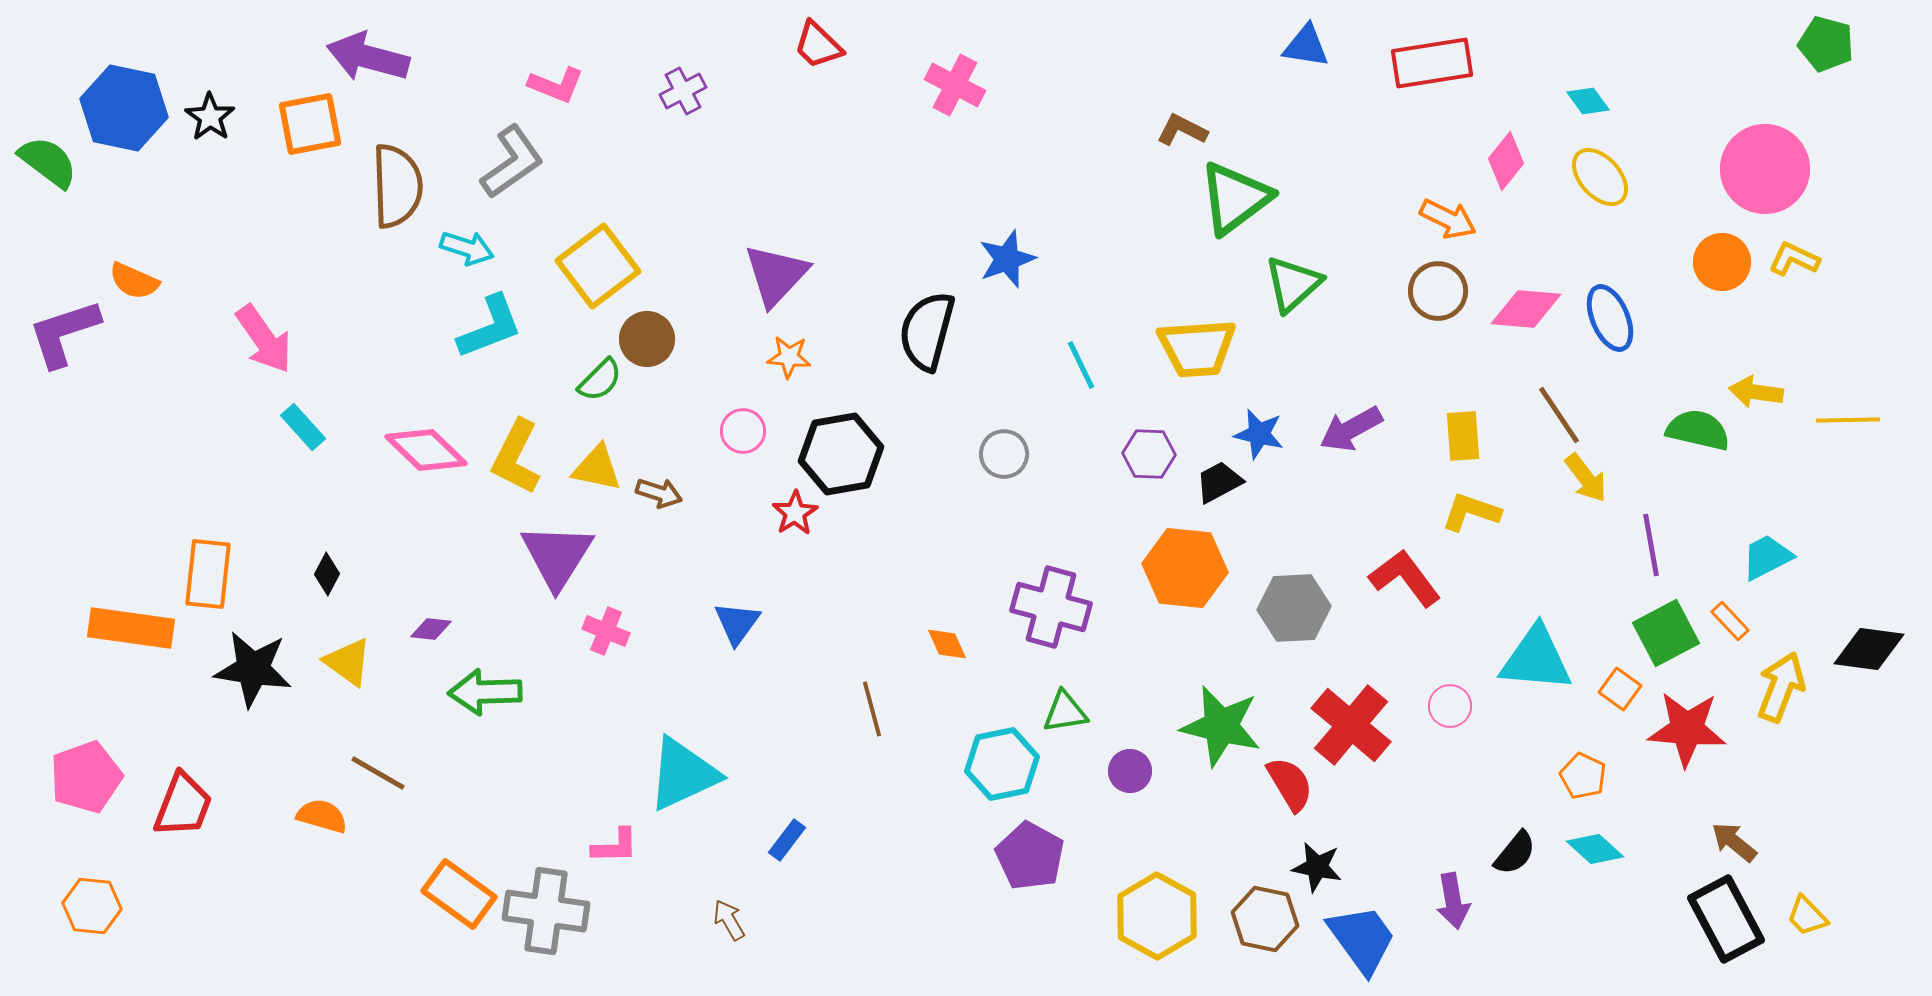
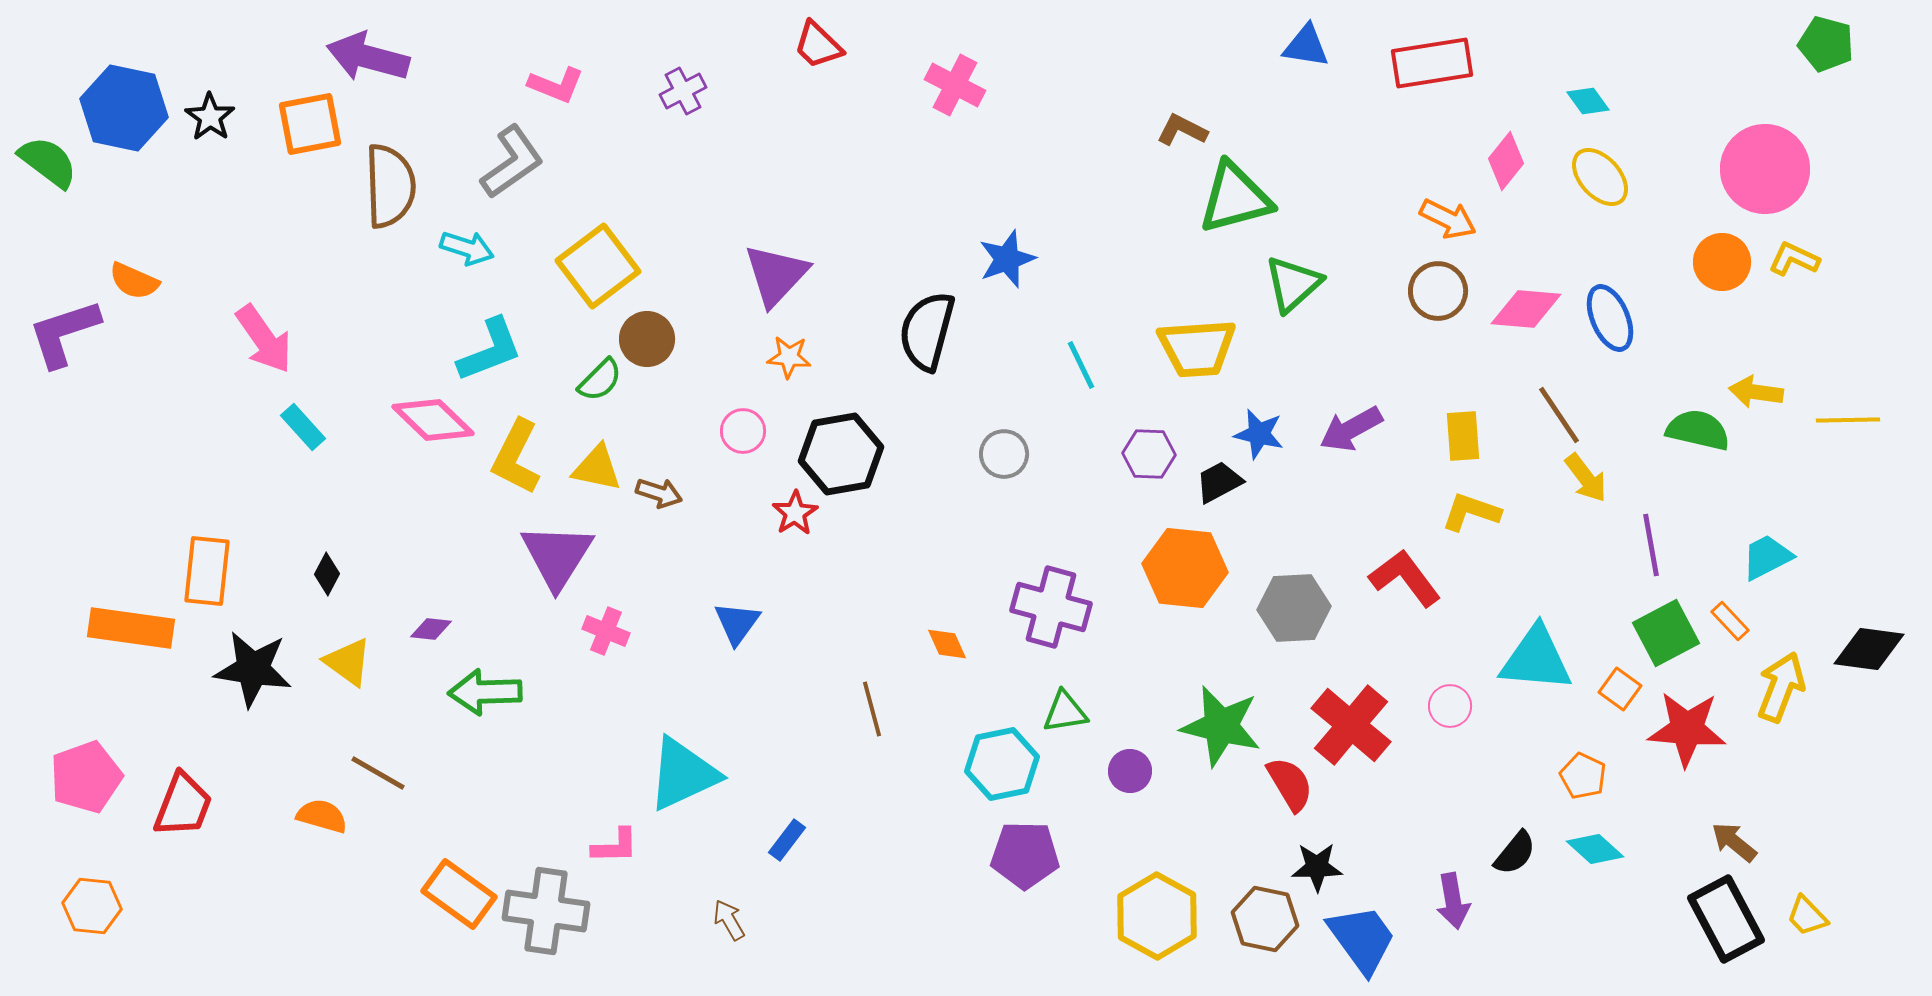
brown semicircle at (397, 186): moved 7 px left
green triangle at (1235, 198): rotated 22 degrees clockwise
cyan L-shape at (490, 327): moved 23 px down
pink diamond at (426, 450): moved 7 px right, 30 px up
orange rectangle at (208, 574): moved 1 px left, 3 px up
purple pentagon at (1030, 856): moved 5 px left, 1 px up; rotated 28 degrees counterclockwise
black star at (1317, 867): rotated 12 degrees counterclockwise
